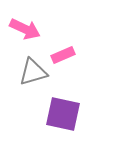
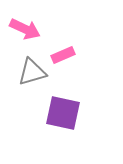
gray triangle: moved 1 px left
purple square: moved 1 px up
